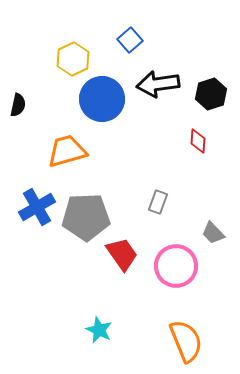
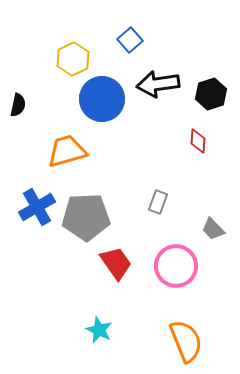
gray trapezoid: moved 4 px up
red trapezoid: moved 6 px left, 9 px down
